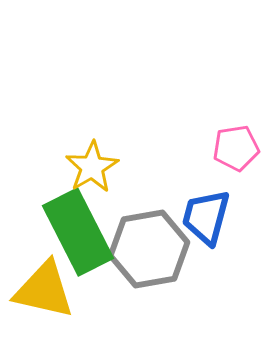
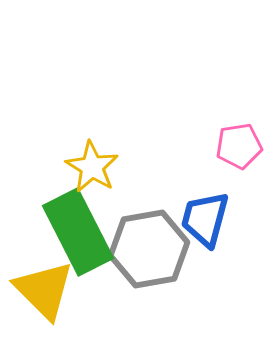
pink pentagon: moved 3 px right, 2 px up
yellow star: rotated 10 degrees counterclockwise
blue trapezoid: moved 1 px left, 2 px down
yellow triangle: rotated 32 degrees clockwise
